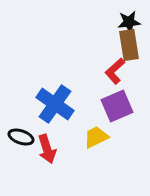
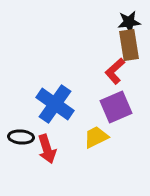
purple square: moved 1 px left, 1 px down
black ellipse: rotated 15 degrees counterclockwise
